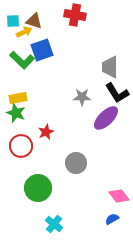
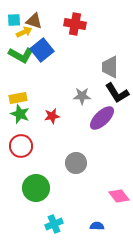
red cross: moved 9 px down
cyan square: moved 1 px right, 1 px up
blue square: rotated 20 degrees counterclockwise
green L-shape: moved 1 px left, 5 px up; rotated 15 degrees counterclockwise
gray star: moved 1 px up
green star: moved 4 px right, 1 px down
purple ellipse: moved 4 px left
red star: moved 6 px right, 16 px up; rotated 14 degrees clockwise
green circle: moved 2 px left
blue semicircle: moved 15 px left, 7 px down; rotated 32 degrees clockwise
cyan cross: rotated 30 degrees clockwise
